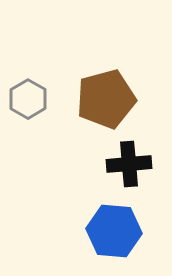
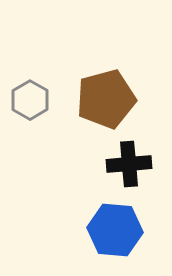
gray hexagon: moved 2 px right, 1 px down
blue hexagon: moved 1 px right, 1 px up
